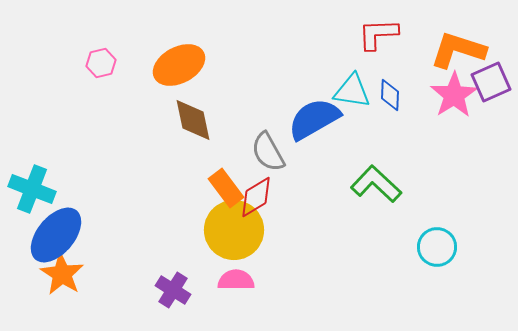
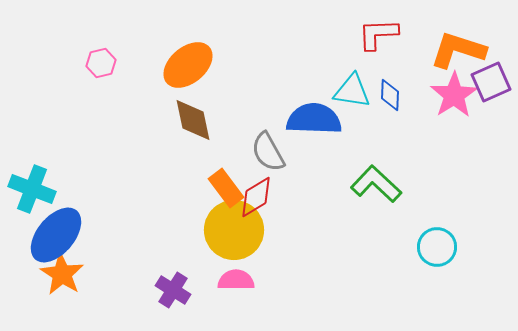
orange ellipse: moved 9 px right; rotated 12 degrees counterclockwise
blue semicircle: rotated 32 degrees clockwise
